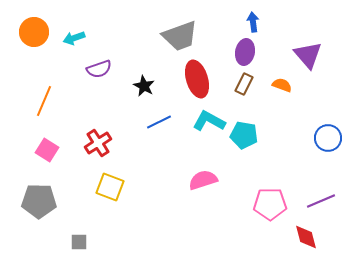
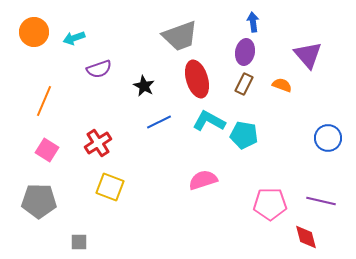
purple line: rotated 36 degrees clockwise
